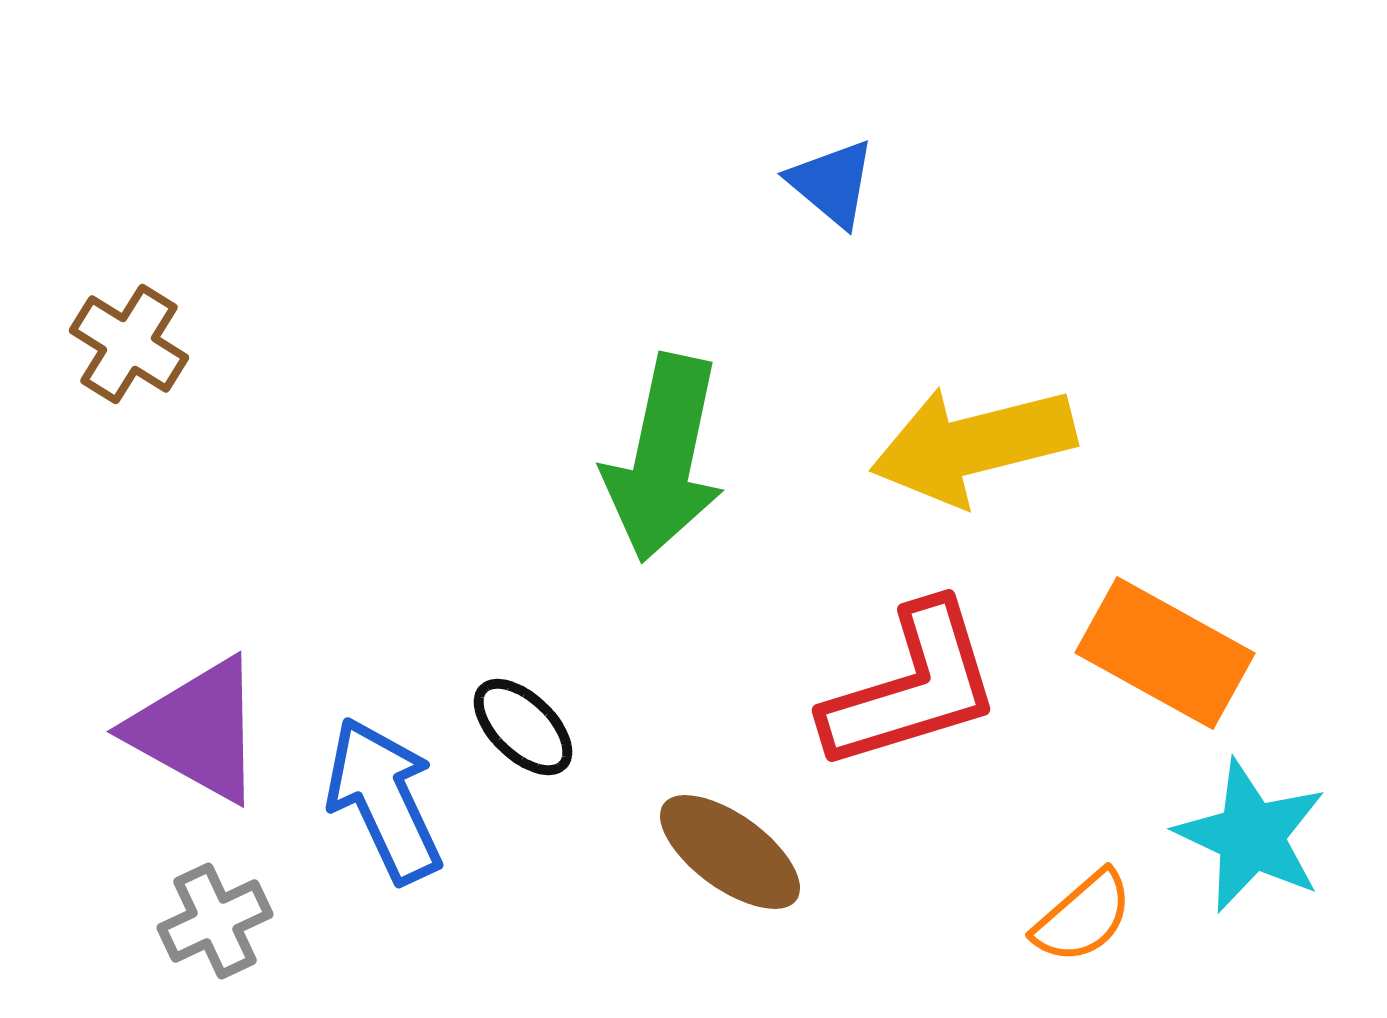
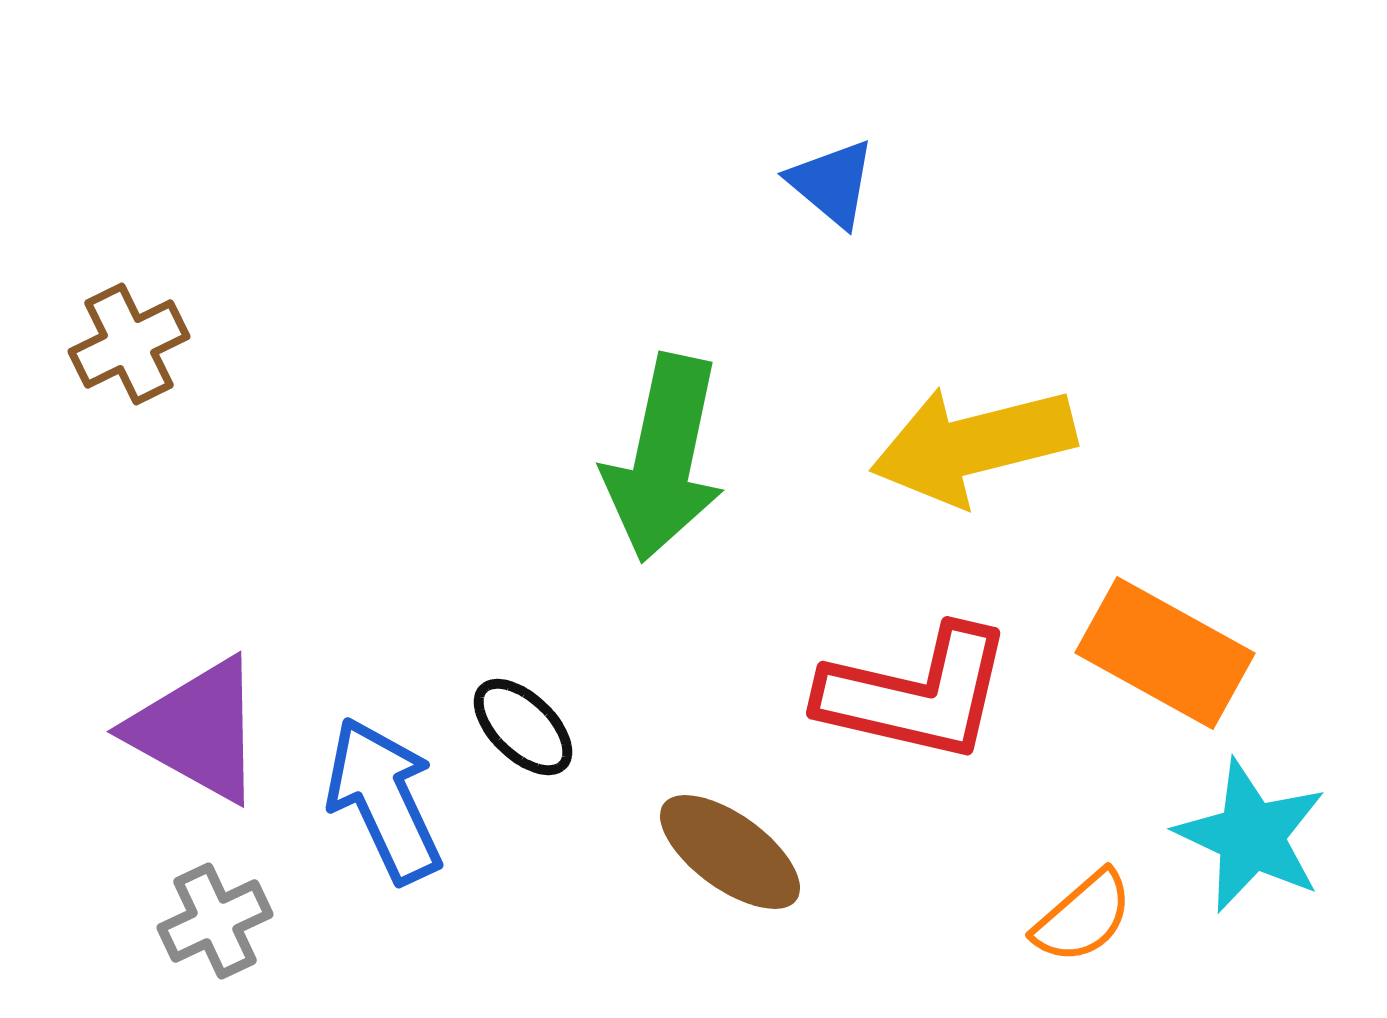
brown cross: rotated 32 degrees clockwise
red L-shape: moved 4 px right, 7 px down; rotated 30 degrees clockwise
